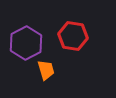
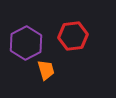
red hexagon: rotated 16 degrees counterclockwise
